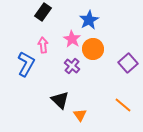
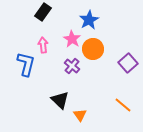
blue L-shape: rotated 15 degrees counterclockwise
